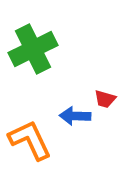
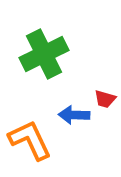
green cross: moved 11 px right, 5 px down
blue arrow: moved 1 px left, 1 px up
